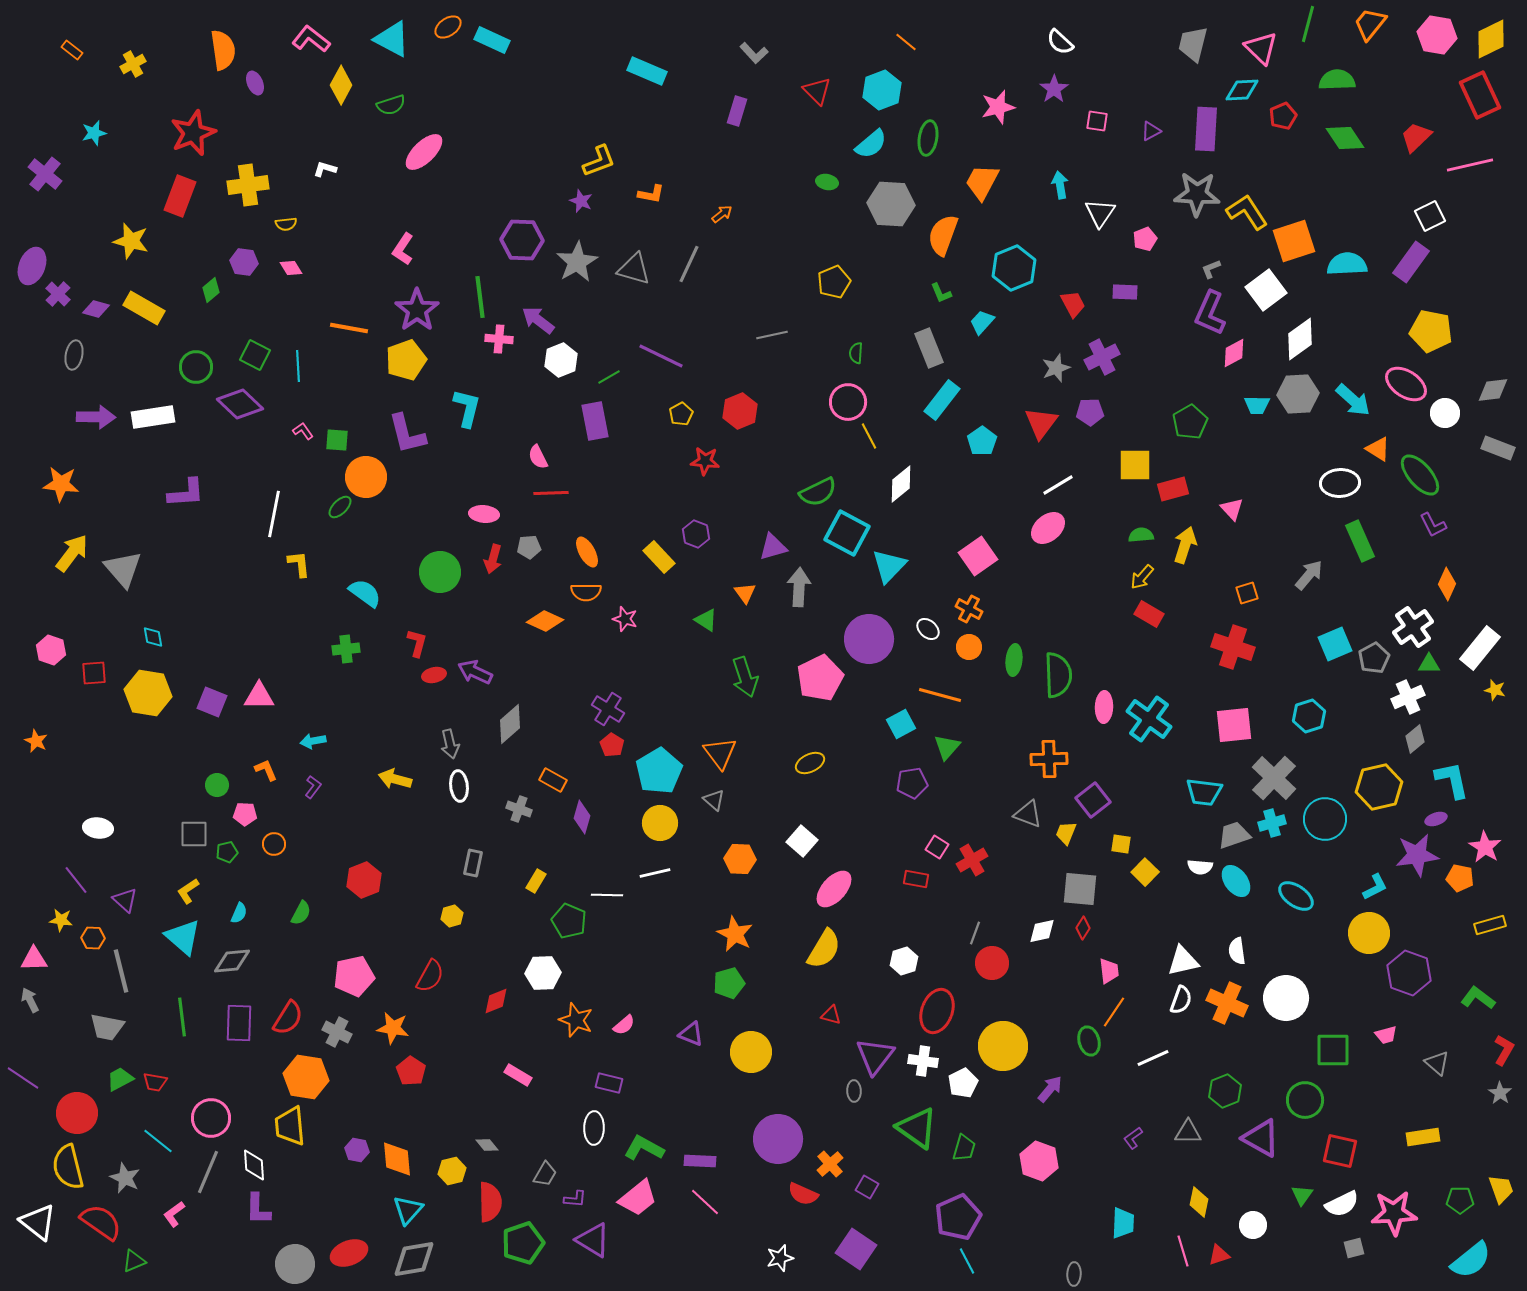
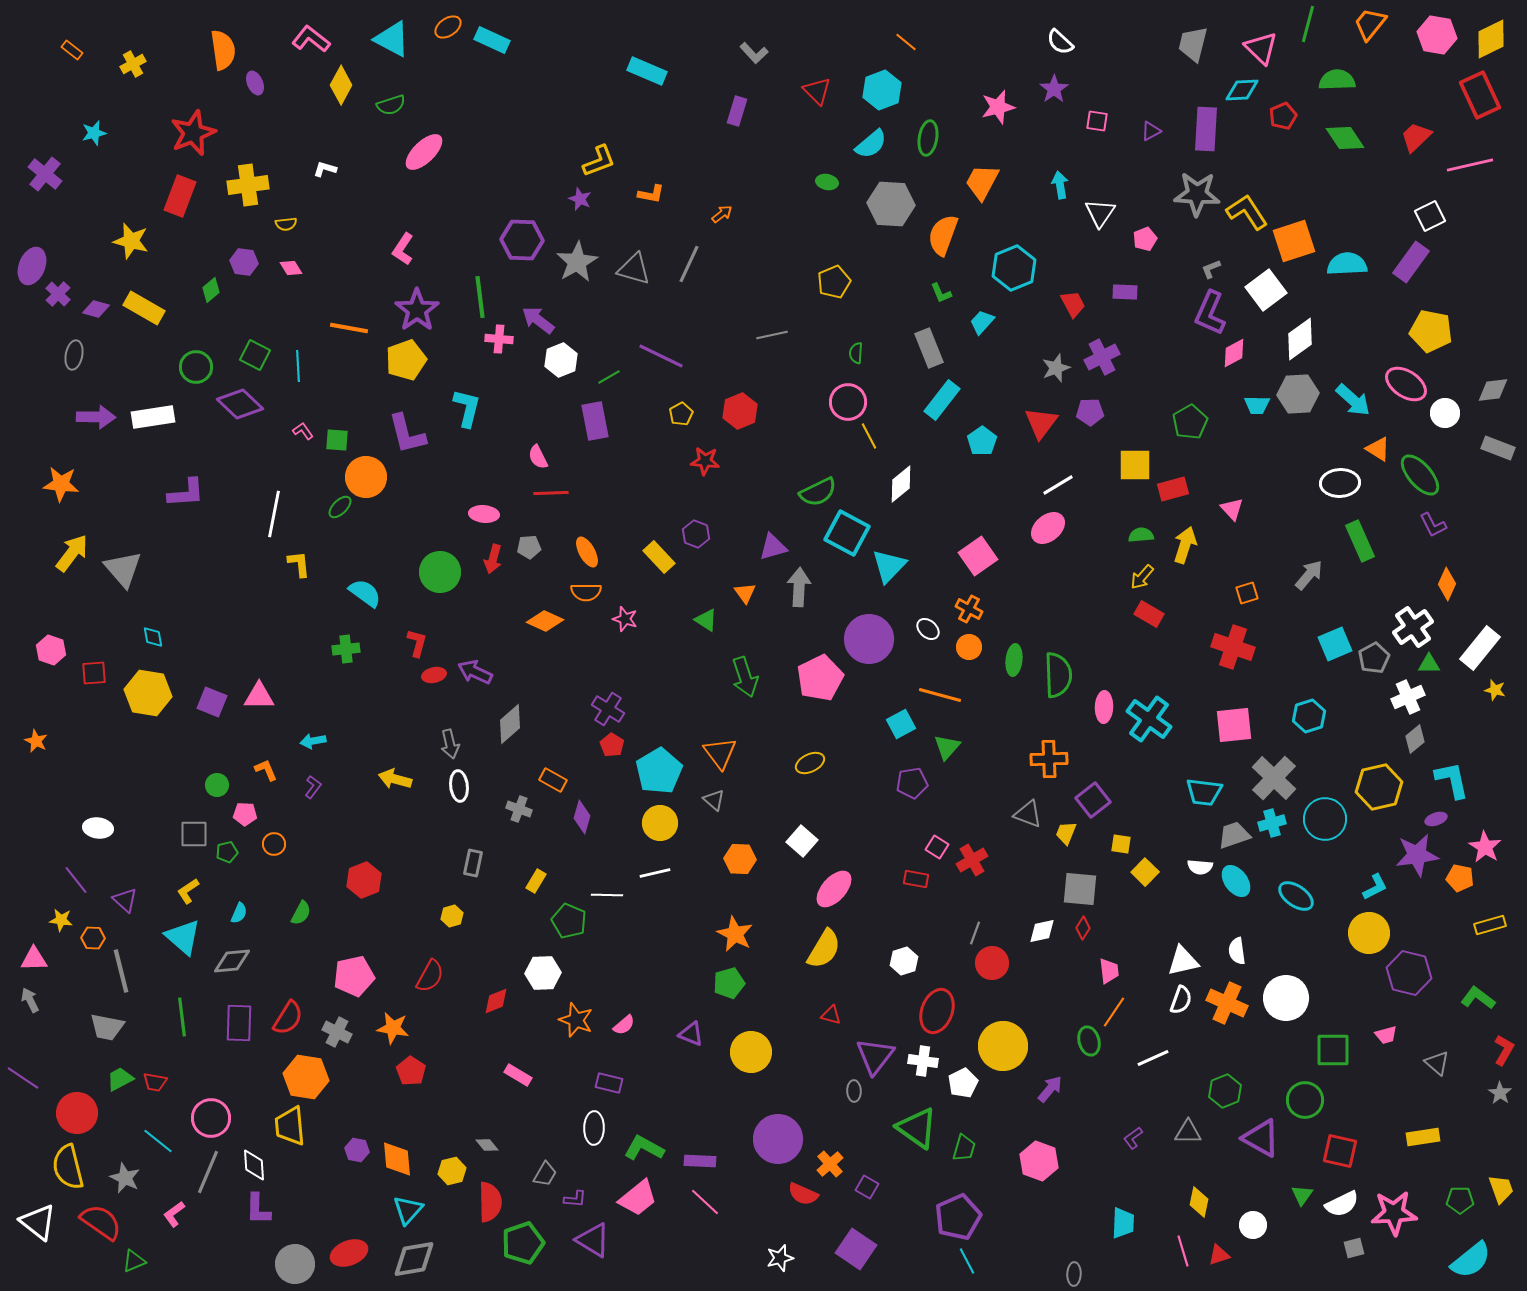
purple star at (581, 201): moved 1 px left, 2 px up
purple hexagon at (1409, 973): rotated 6 degrees counterclockwise
